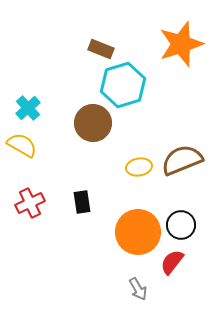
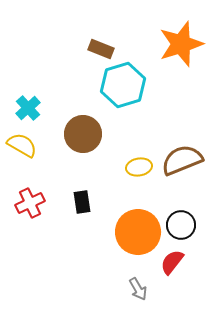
brown circle: moved 10 px left, 11 px down
